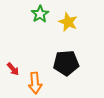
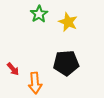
green star: moved 1 px left
